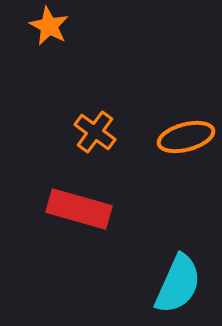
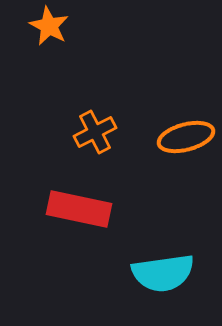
orange cross: rotated 27 degrees clockwise
red rectangle: rotated 4 degrees counterclockwise
cyan semicircle: moved 15 px left, 11 px up; rotated 58 degrees clockwise
